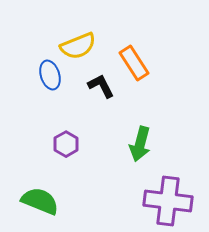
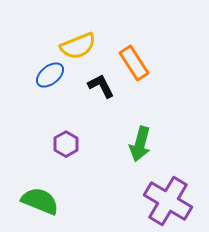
blue ellipse: rotated 68 degrees clockwise
purple cross: rotated 24 degrees clockwise
